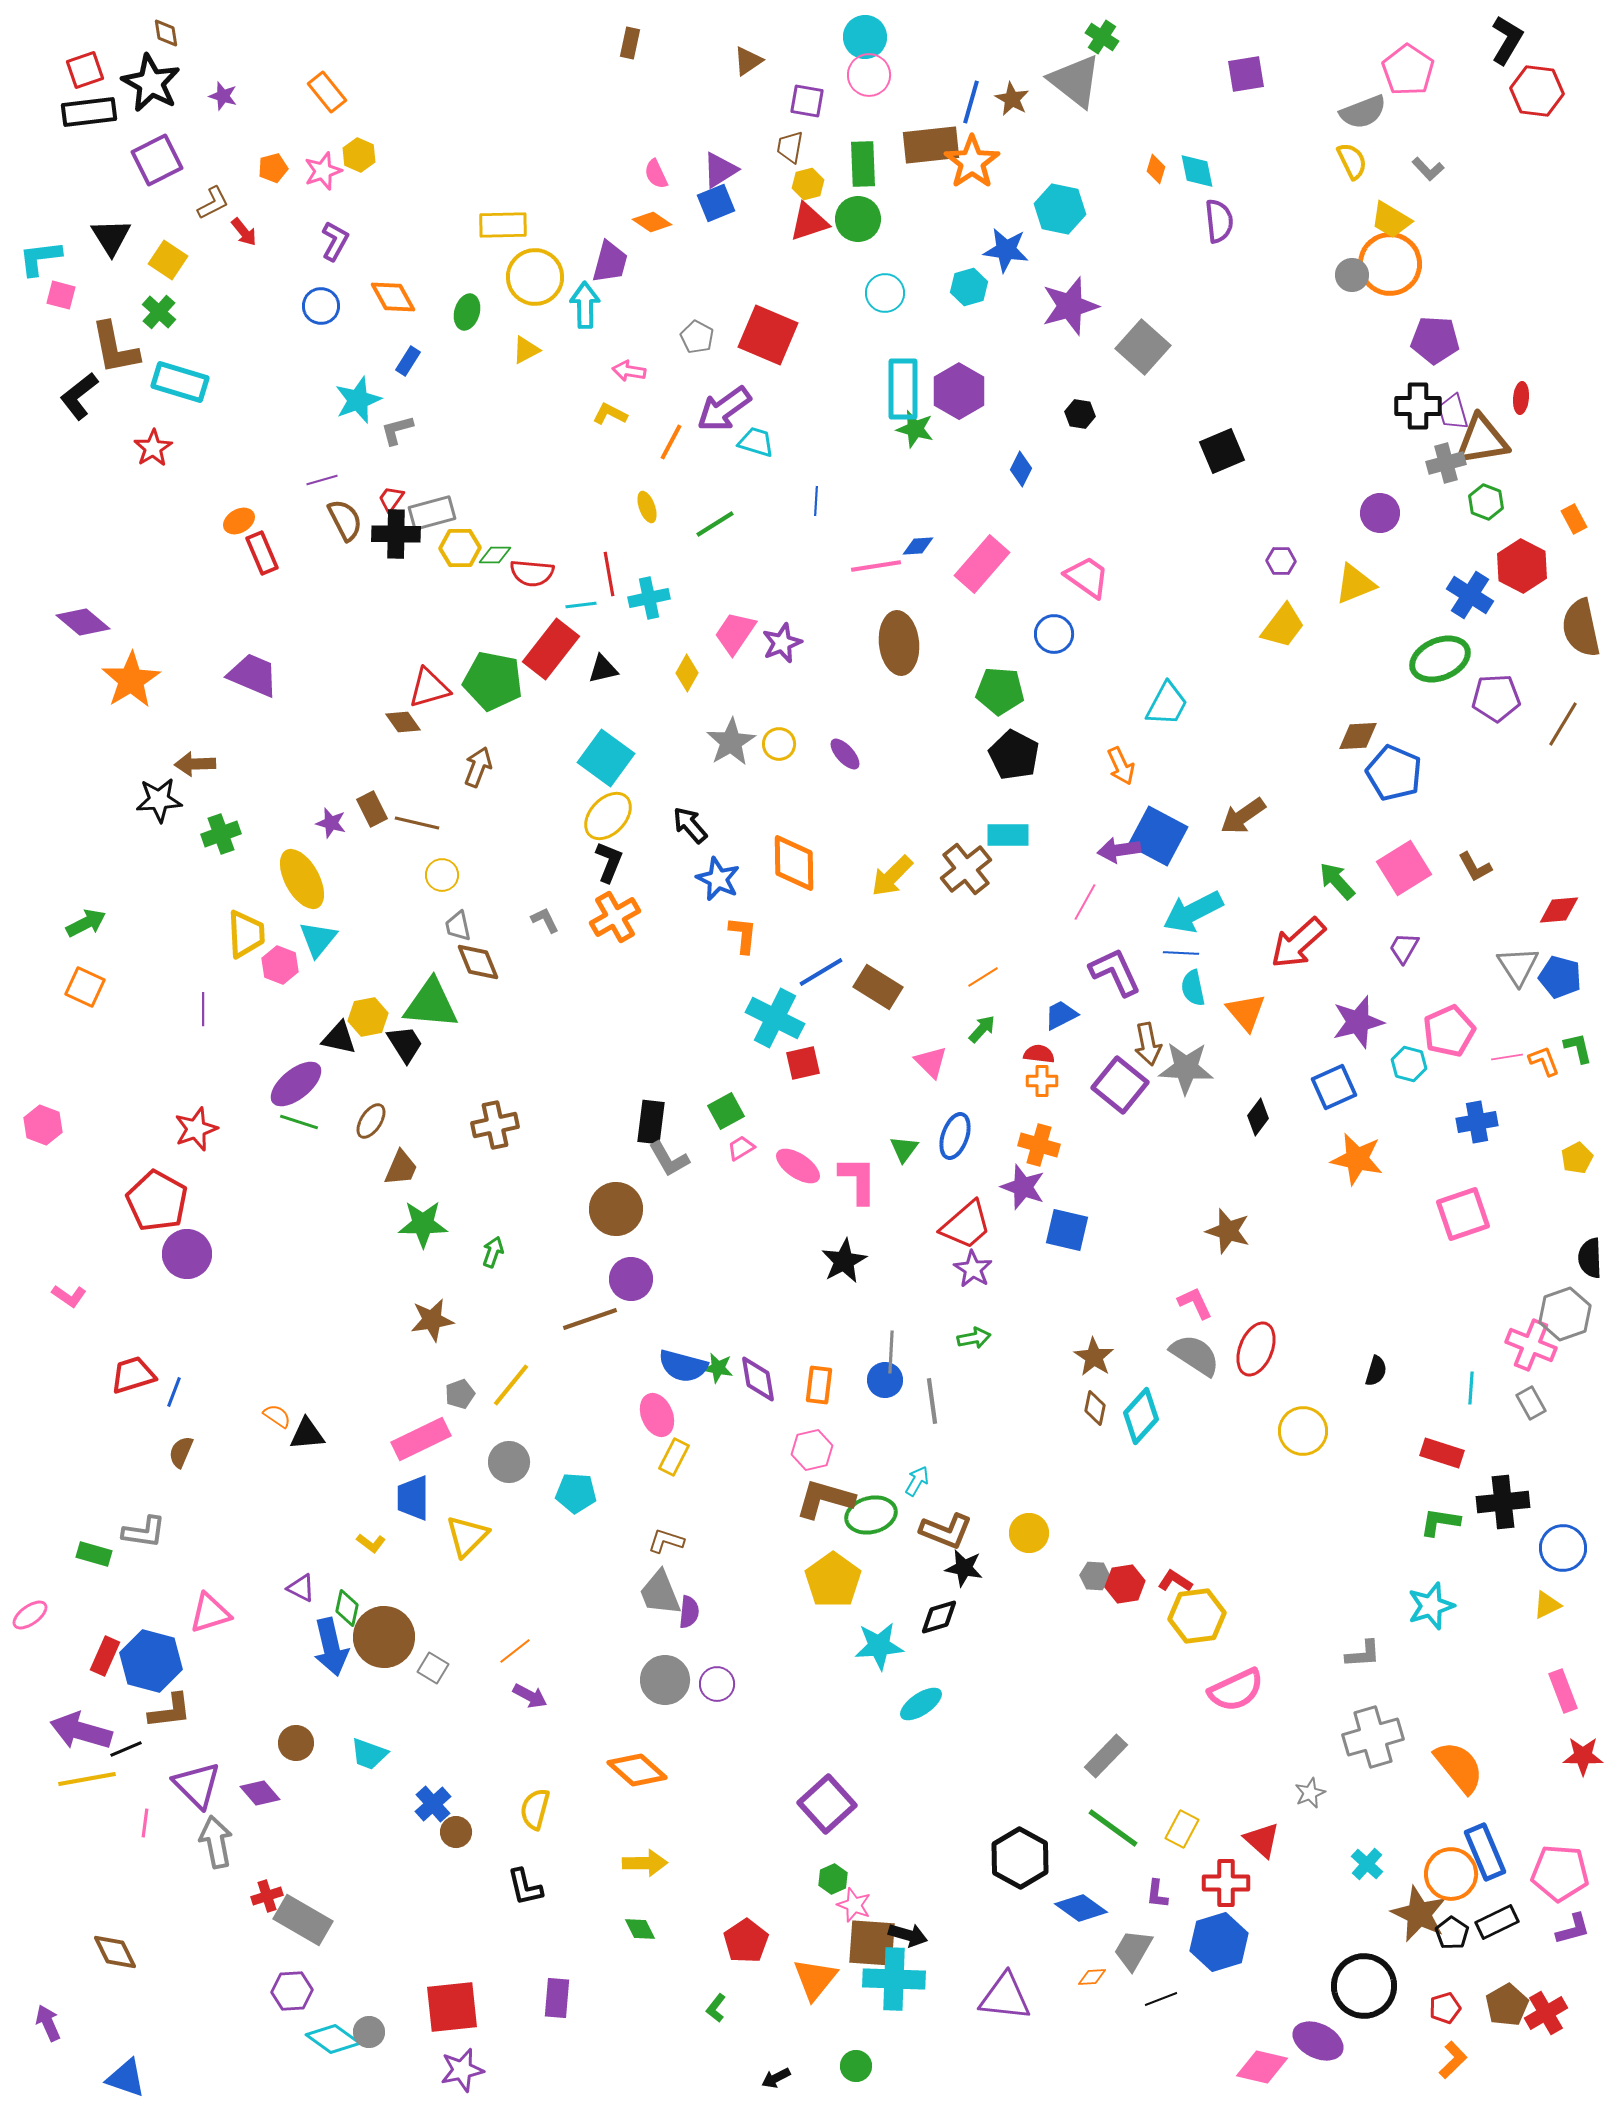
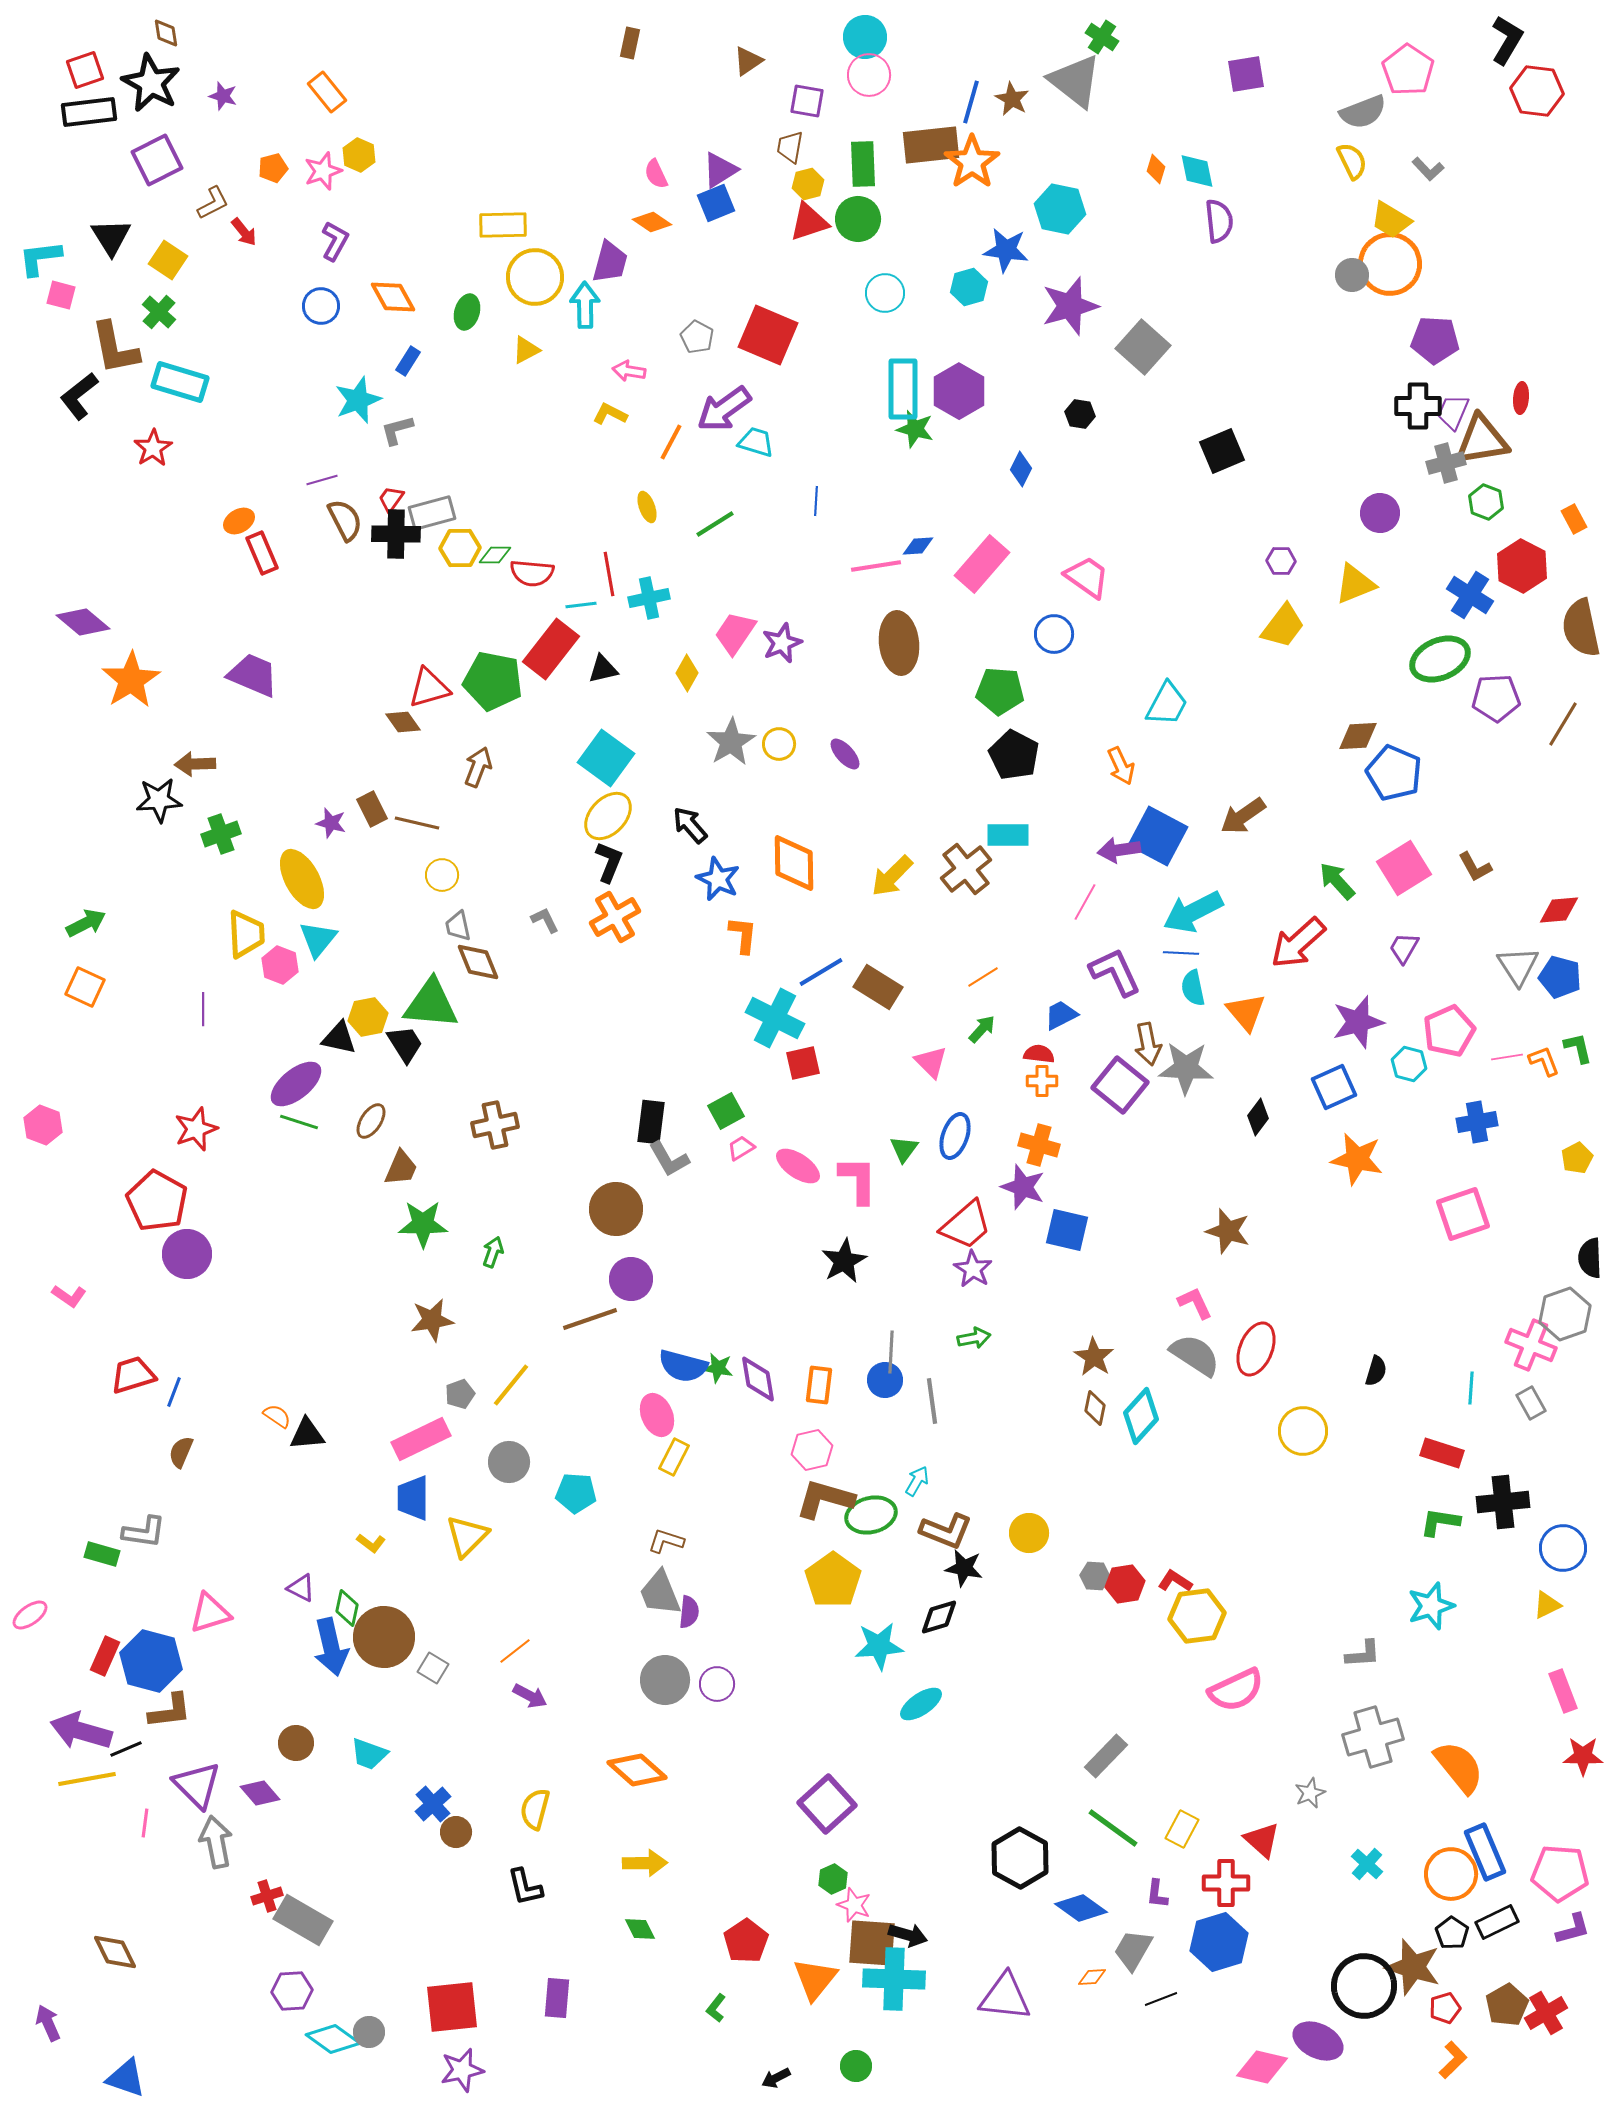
purple trapezoid at (1453, 412): rotated 39 degrees clockwise
green rectangle at (94, 1554): moved 8 px right
brown star at (1419, 1914): moved 6 px left, 53 px down; rotated 8 degrees counterclockwise
